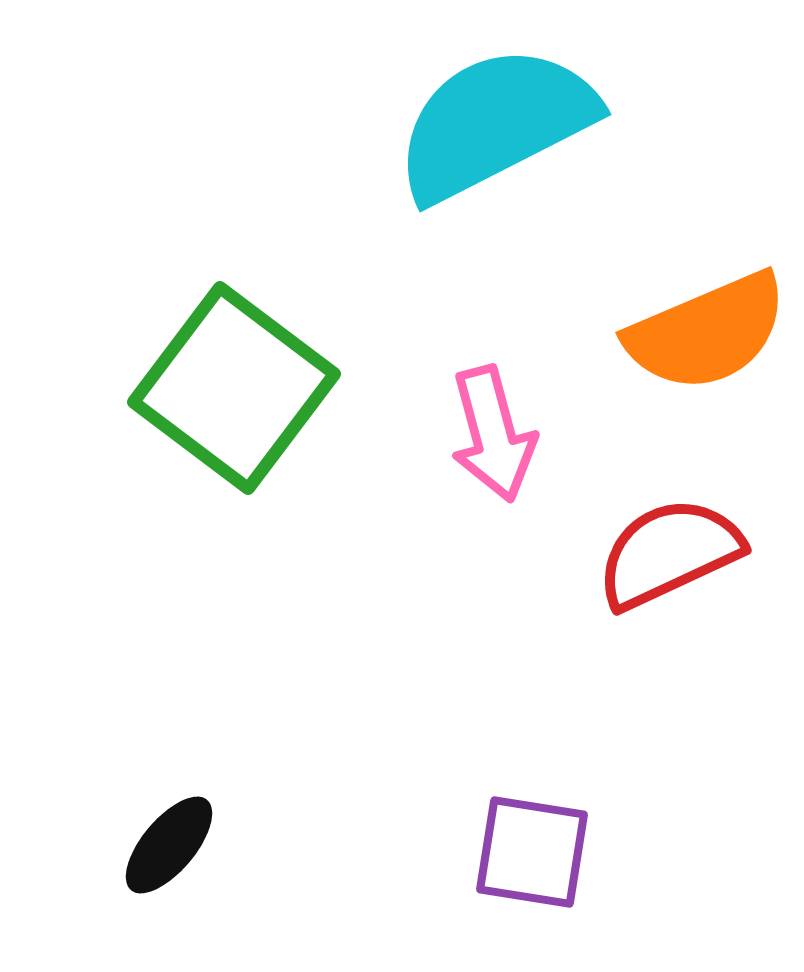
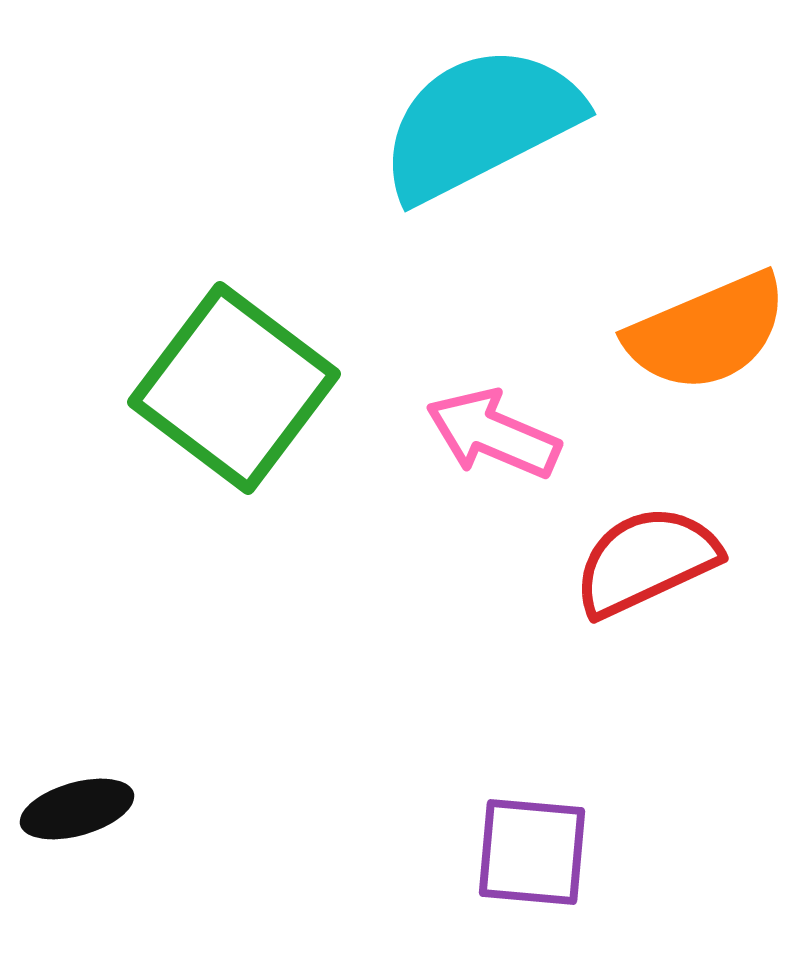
cyan semicircle: moved 15 px left
pink arrow: rotated 128 degrees clockwise
red semicircle: moved 23 px left, 8 px down
black ellipse: moved 92 px left, 36 px up; rotated 34 degrees clockwise
purple square: rotated 4 degrees counterclockwise
